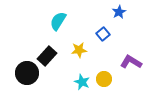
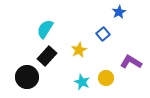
cyan semicircle: moved 13 px left, 8 px down
yellow star: rotated 21 degrees counterclockwise
black circle: moved 4 px down
yellow circle: moved 2 px right, 1 px up
